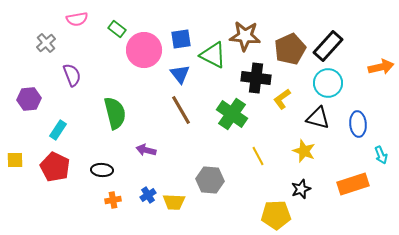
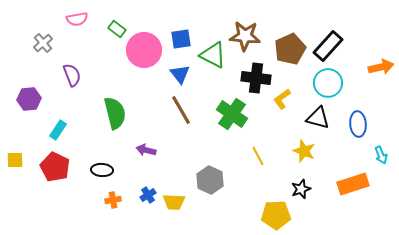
gray cross: moved 3 px left
gray hexagon: rotated 20 degrees clockwise
